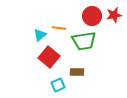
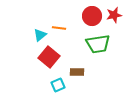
green trapezoid: moved 14 px right, 3 px down
